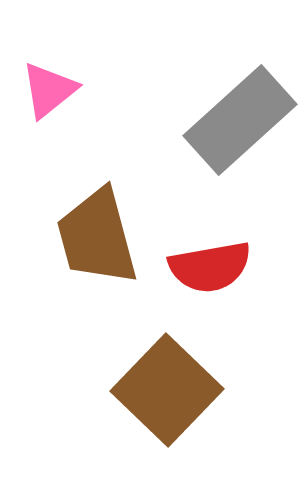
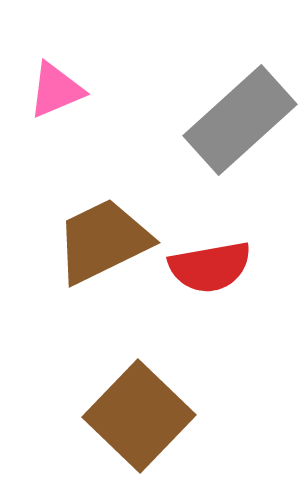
pink triangle: moved 7 px right; rotated 16 degrees clockwise
brown trapezoid: moved 6 px right, 4 px down; rotated 79 degrees clockwise
brown square: moved 28 px left, 26 px down
